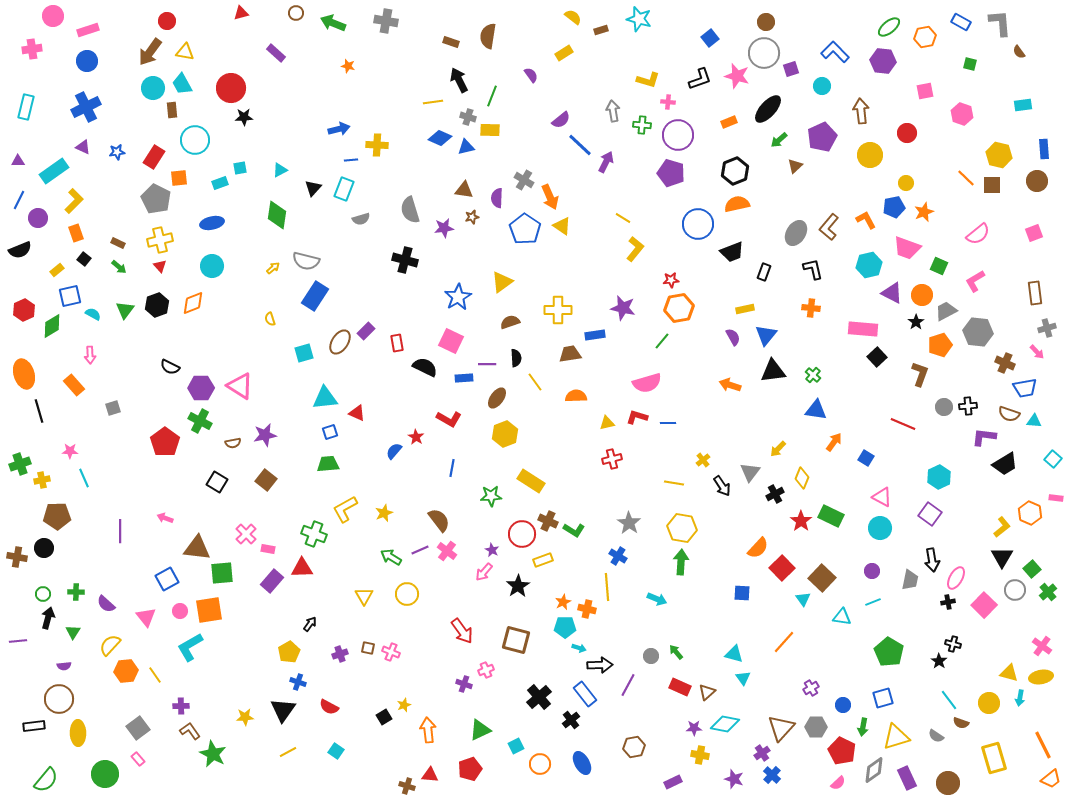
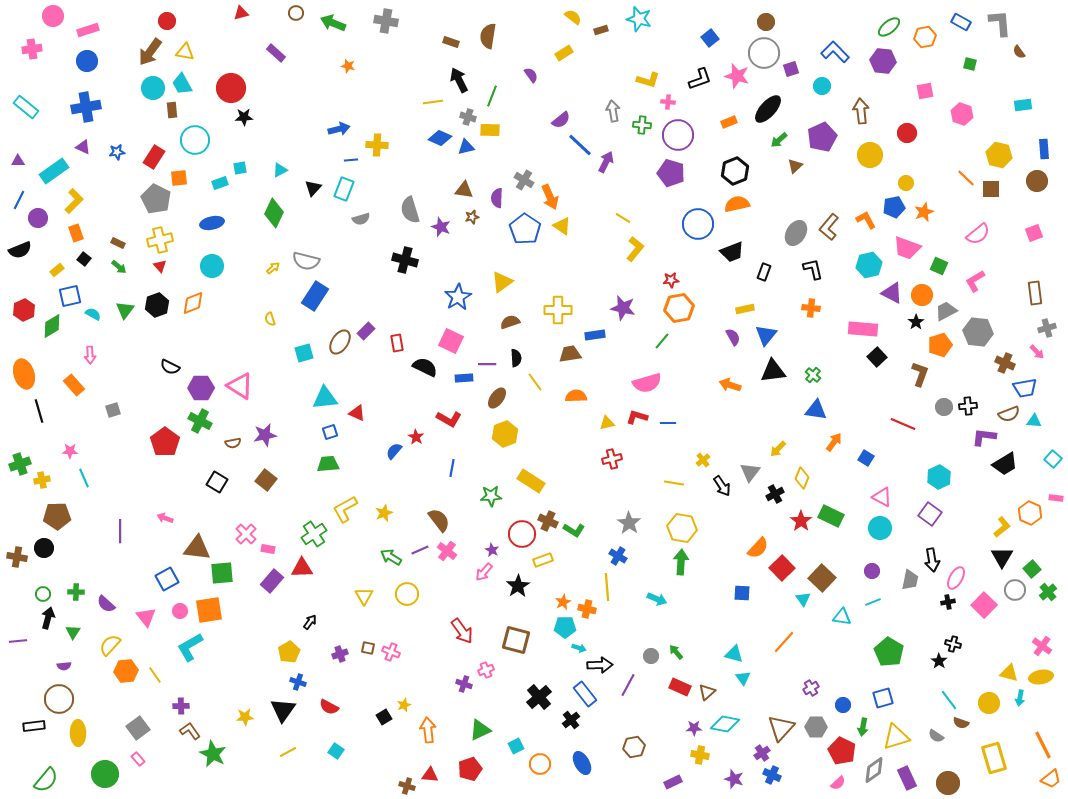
cyan rectangle at (26, 107): rotated 65 degrees counterclockwise
blue cross at (86, 107): rotated 16 degrees clockwise
brown square at (992, 185): moved 1 px left, 4 px down
green diamond at (277, 215): moved 3 px left, 2 px up; rotated 16 degrees clockwise
purple star at (444, 228): moved 3 px left, 1 px up; rotated 30 degrees clockwise
gray square at (113, 408): moved 2 px down
brown semicircle at (1009, 414): rotated 40 degrees counterclockwise
green cross at (314, 534): rotated 35 degrees clockwise
black arrow at (310, 624): moved 2 px up
blue cross at (772, 775): rotated 18 degrees counterclockwise
